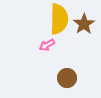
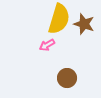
yellow semicircle: rotated 16 degrees clockwise
brown star: rotated 20 degrees counterclockwise
